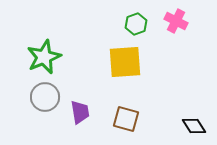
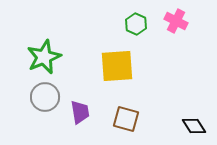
green hexagon: rotated 15 degrees counterclockwise
yellow square: moved 8 px left, 4 px down
